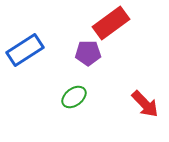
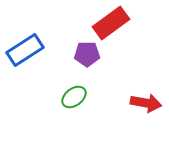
purple pentagon: moved 1 px left, 1 px down
red arrow: moved 1 px right, 1 px up; rotated 36 degrees counterclockwise
